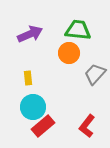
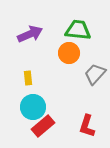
red L-shape: rotated 20 degrees counterclockwise
